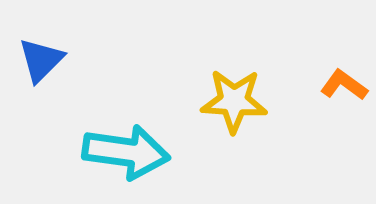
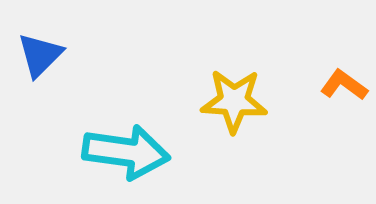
blue triangle: moved 1 px left, 5 px up
